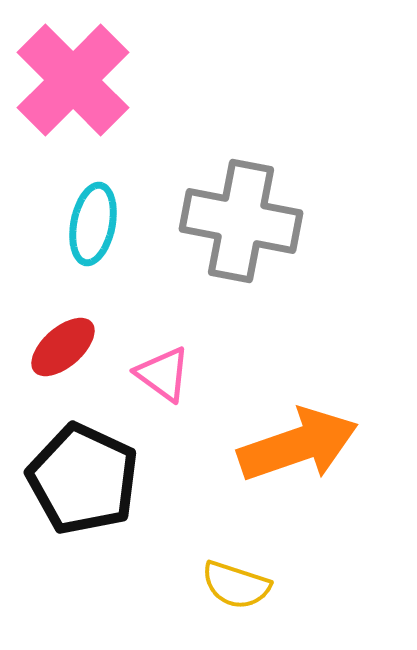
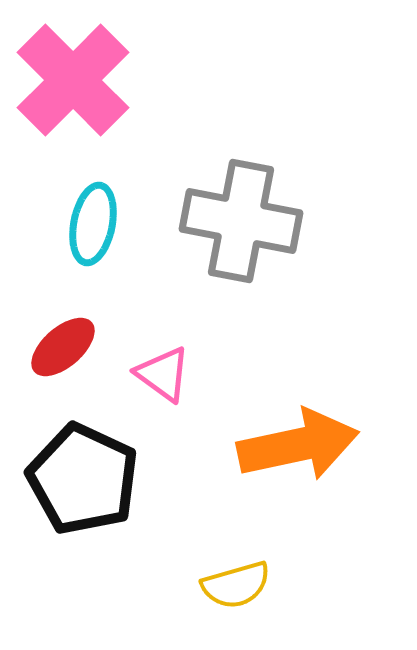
orange arrow: rotated 7 degrees clockwise
yellow semicircle: rotated 34 degrees counterclockwise
